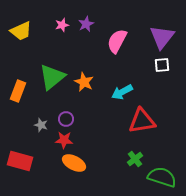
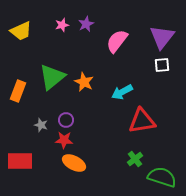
pink semicircle: rotated 10 degrees clockwise
purple circle: moved 1 px down
red rectangle: rotated 15 degrees counterclockwise
